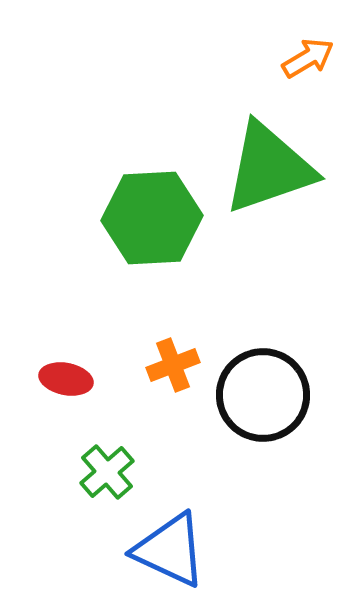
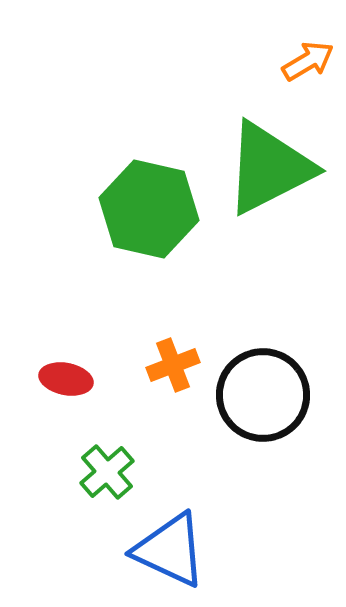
orange arrow: moved 3 px down
green triangle: rotated 8 degrees counterclockwise
green hexagon: moved 3 px left, 9 px up; rotated 16 degrees clockwise
